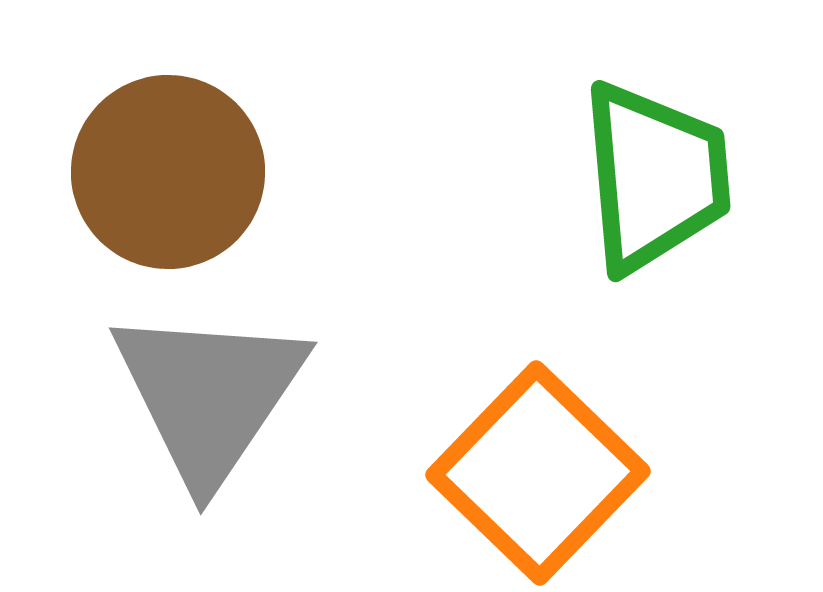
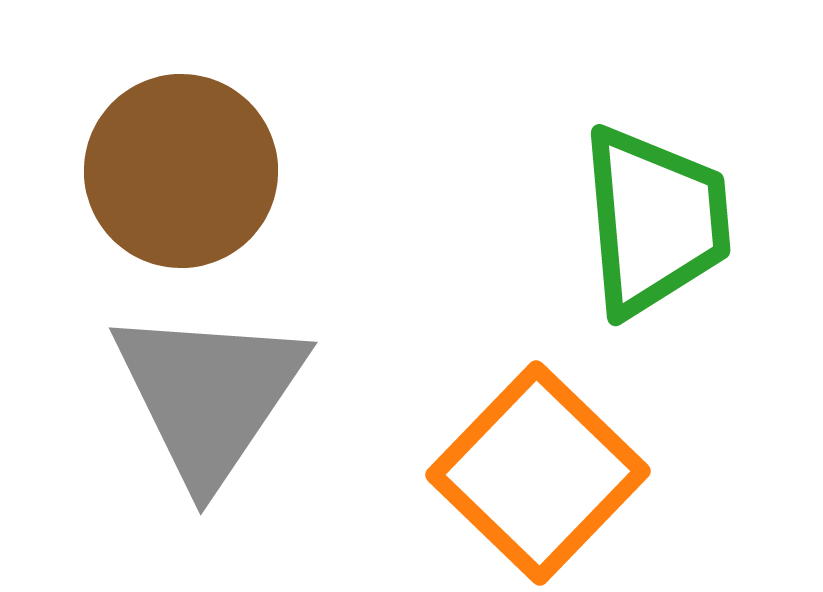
brown circle: moved 13 px right, 1 px up
green trapezoid: moved 44 px down
